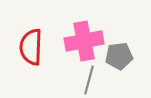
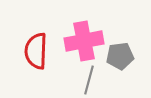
red semicircle: moved 5 px right, 4 px down
gray pentagon: moved 1 px right
